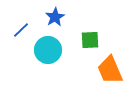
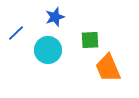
blue star: rotated 12 degrees clockwise
blue line: moved 5 px left, 3 px down
orange trapezoid: moved 2 px left, 2 px up
